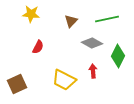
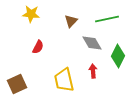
gray diamond: rotated 30 degrees clockwise
yellow trapezoid: rotated 50 degrees clockwise
